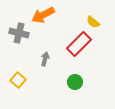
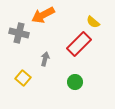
yellow square: moved 5 px right, 2 px up
